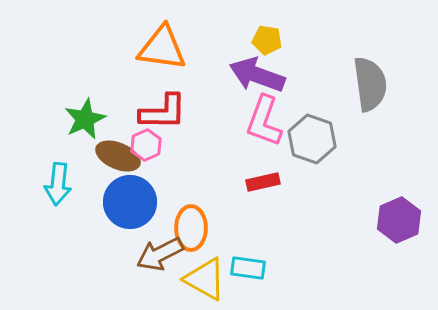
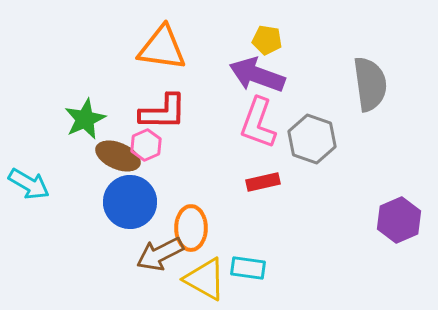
pink L-shape: moved 6 px left, 2 px down
cyan arrow: moved 29 px left; rotated 66 degrees counterclockwise
